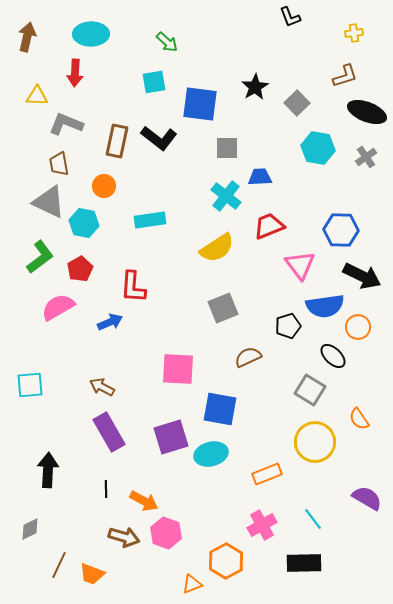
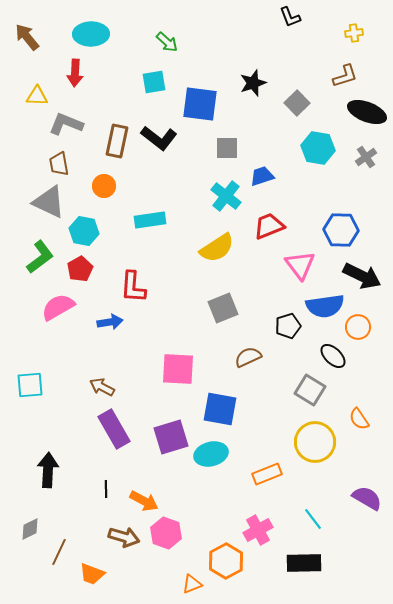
brown arrow at (27, 37): rotated 52 degrees counterclockwise
black star at (255, 87): moved 2 px left, 4 px up; rotated 12 degrees clockwise
blue trapezoid at (260, 177): moved 2 px right, 1 px up; rotated 15 degrees counterclockwise
cyan hexagon at (84, 223): moved 8 px down
blue arrow at (110, 322): rotated 15 degrees clockwise
purple rectangle at (109, 432): moved 5 px right, 3 px up
pink cross at (262, 525): moved 4 px left, 5 px down
brown line at (59, 565): moved 13 px up
